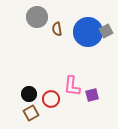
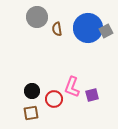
blue circle: moved 4 px up
pink L-shape: moved 1 px down; rotated 15 degrees clockwise
black circle: moved 3 px right, 3 px up
red circle: moved 3 px right
brown square: rotated 21 degrees clockwise
